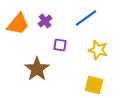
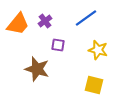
purple square: moved 2 px left
brown star: rotated 20 degrees counterclockwise
